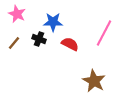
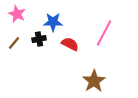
black cross: rotated 32 degrees counterclockwise
brown star: rotated 10 degrees clockwise
